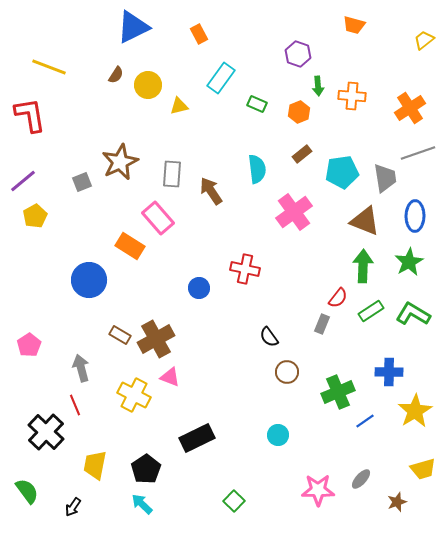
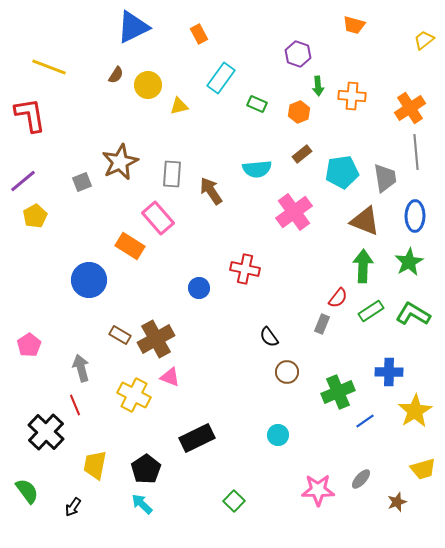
gray line at (418, 153): moved 2 px left, 1 px up; rotated 76 degrees counterclockwise
cyan semicircle at (257, 169): rotated 92 degrees clockwise
